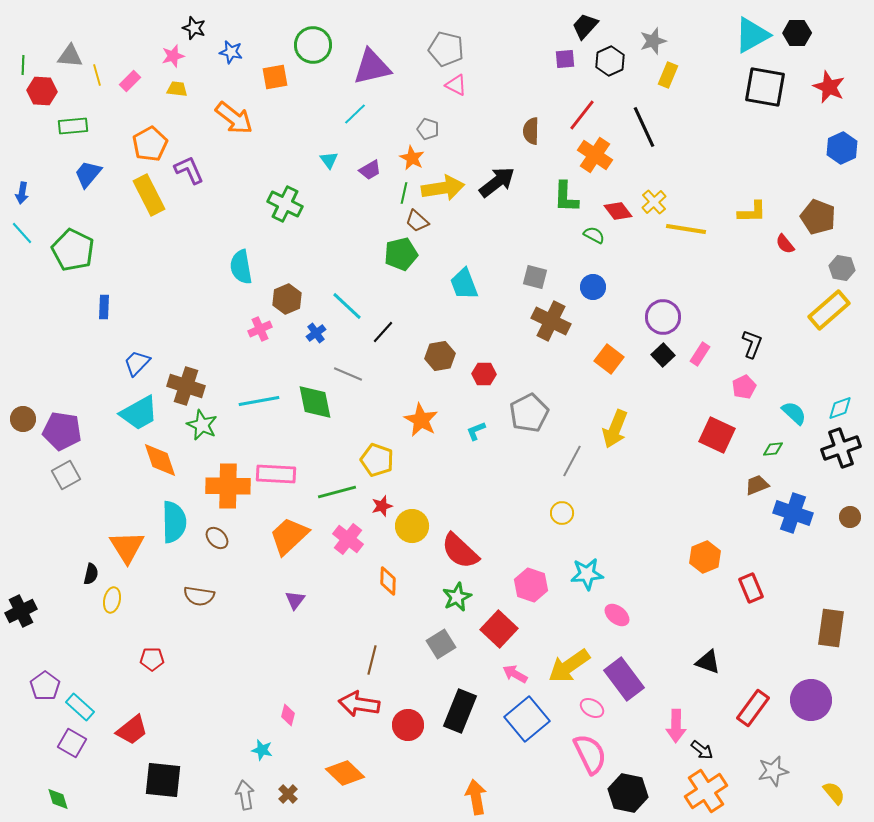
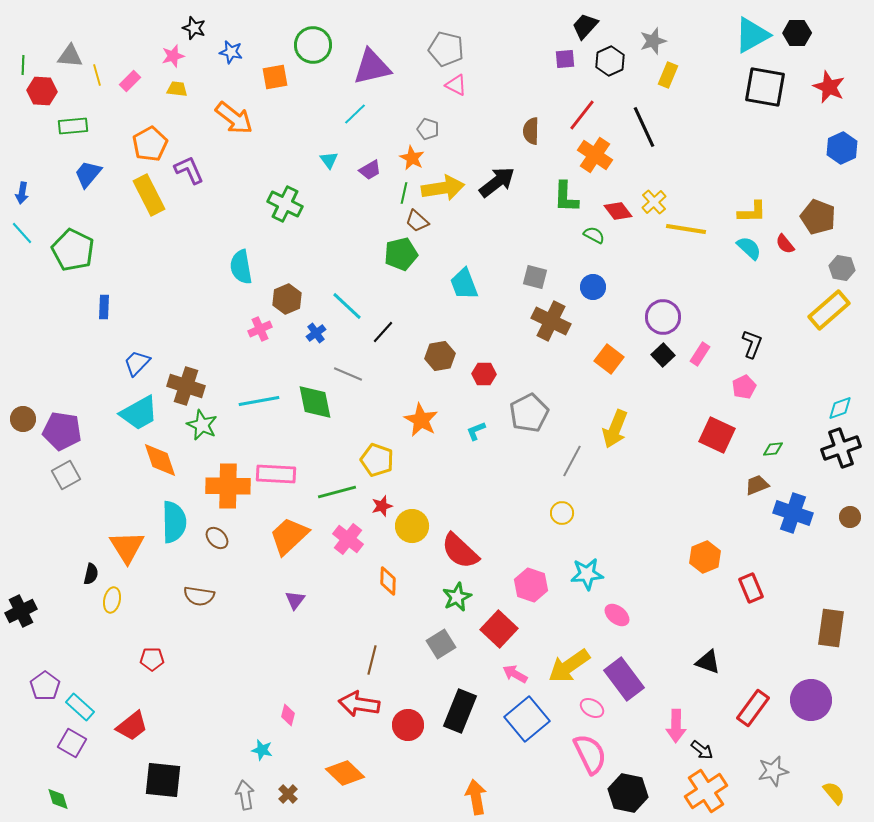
cyan semicircle at (794, 413): moved 45 px left, 165 px up
red trapezoid at (132, 730): moved 4 px up
